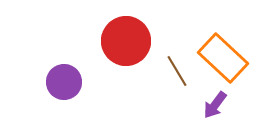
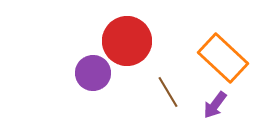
red circle: moved 1 px right
brown line: moved 9 px left, 21 px down
purple circle: moved 29 px right, 9 px up
